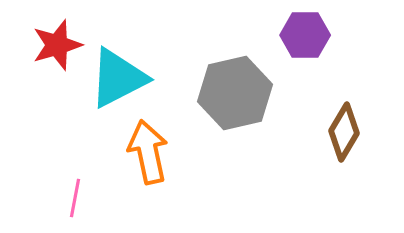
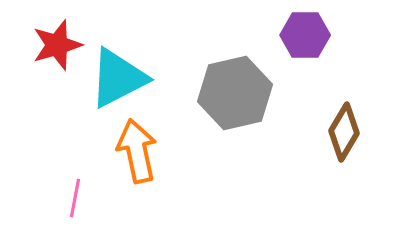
orange arrow: moved 11 px left, 1 px up
